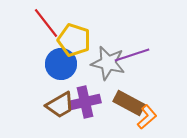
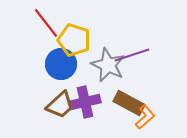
gray star: moved 2 px down; rotated 12 degrees clockwise
brown trapezoid: rotated 12 degrees counterclockwise
orange L-shape: moved 2 px left
